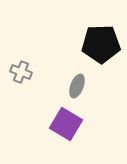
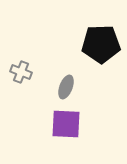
gray ellipse: moved 11 px left, 1 px down
purple square: rotated 28 degrees counterclockwise
